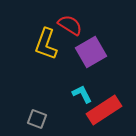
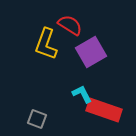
red rectangle: rotated 52 degrees clockwise
